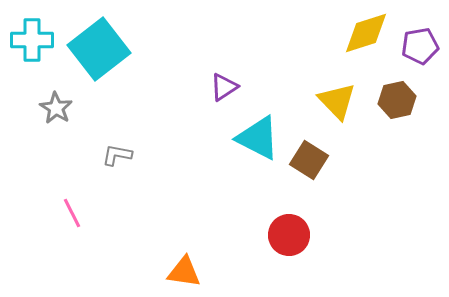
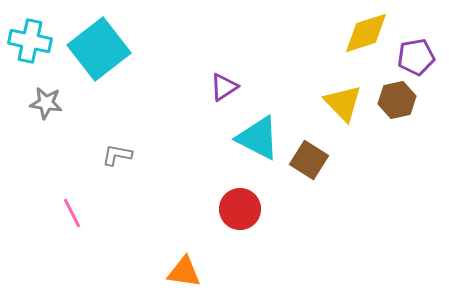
cyan cross: moved 2 px left, 1 px down; rotated 12 degrees clockwise
purple pentagon: moved 4 px left, 11 px down
yellow triangle: moved 6 px right, 2 px down
gray star: moved 10 px left, 5 px up; rotated 24 degrees counterclockwise
red circle: moved 49 px left, 26 px up
